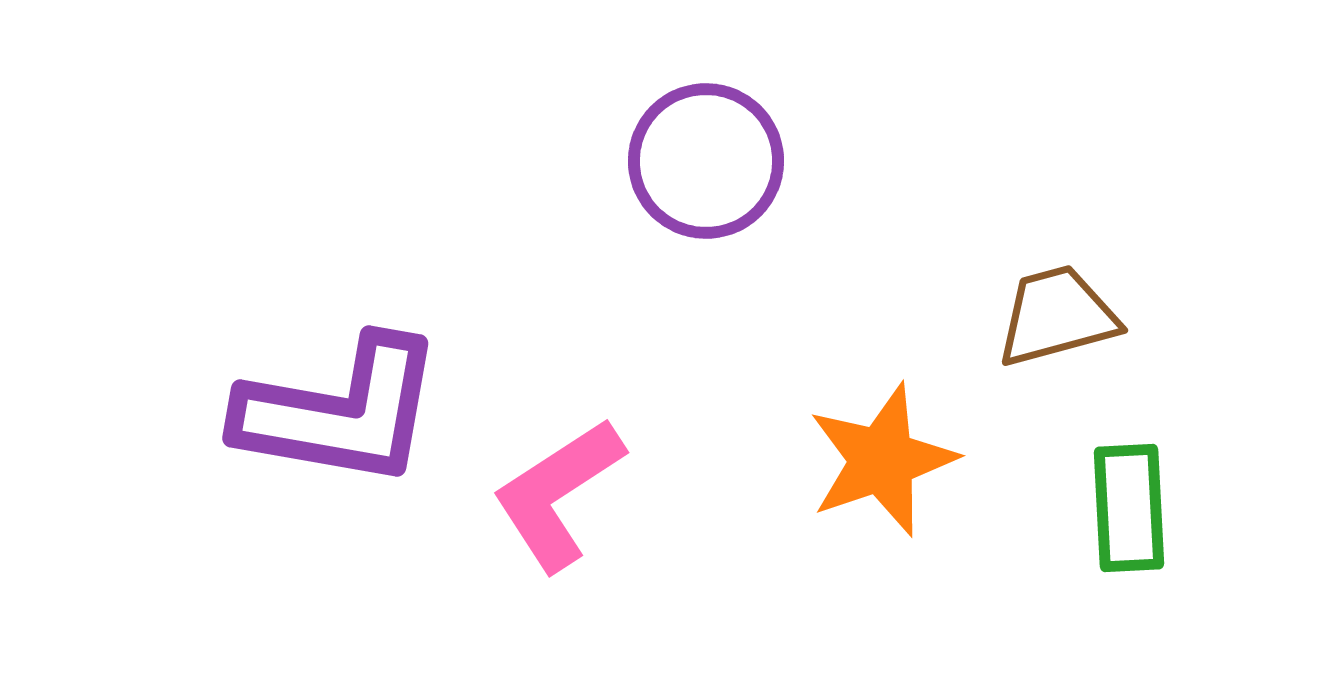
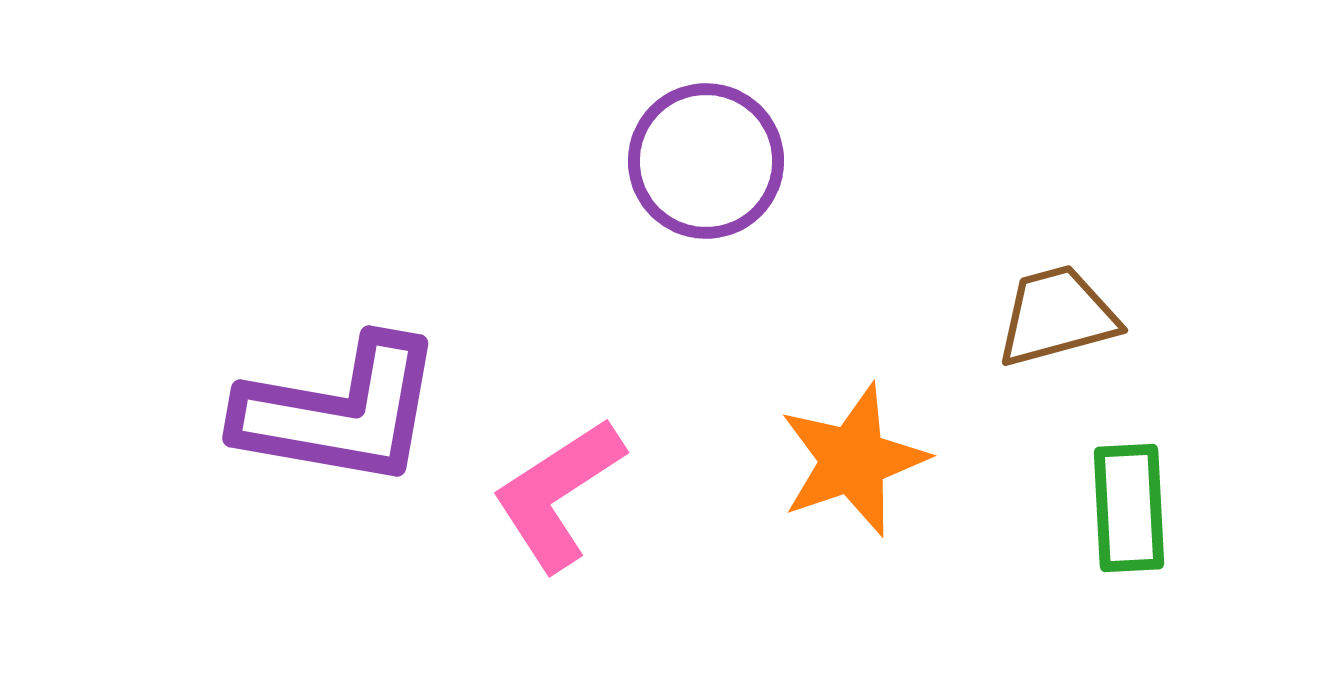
orange star: moved 29 px left
